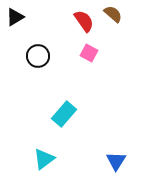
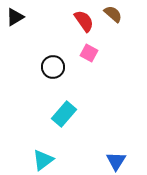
black circle: moved 15 px right, 11 px down
cyan triangle: moved 1 px left, 1 px down
